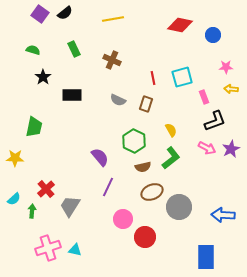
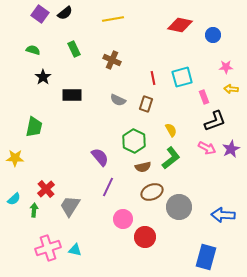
green arrow: moved 2 px right, 1 px up
blue rectangle: rotated 15 degrees clockwise
